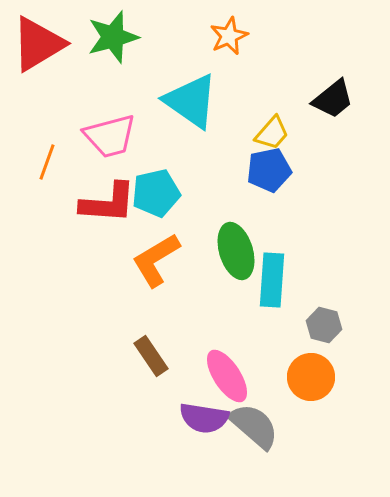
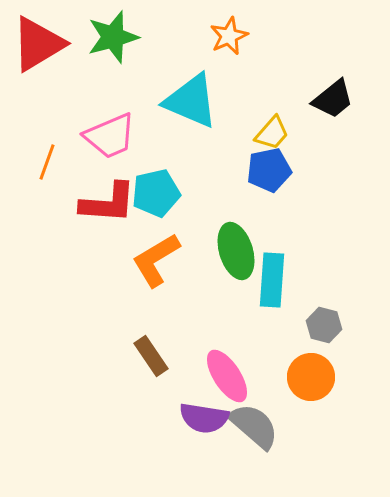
cyan triangle: rotated 12 degrees counterclockwise
pink trapezoid: rotated 8 degrees counterclockwise
